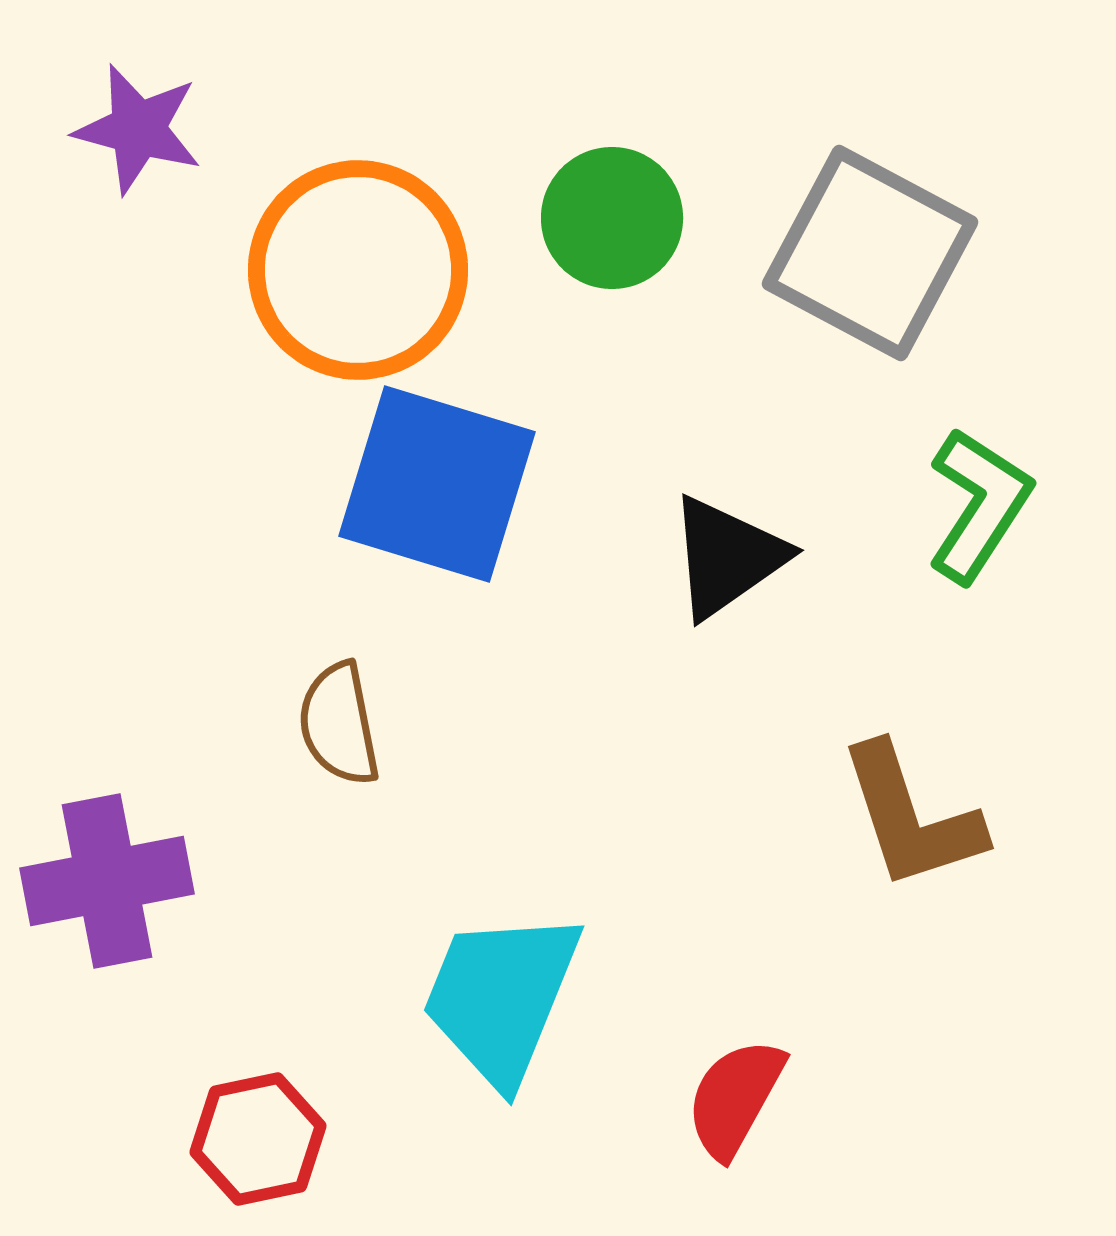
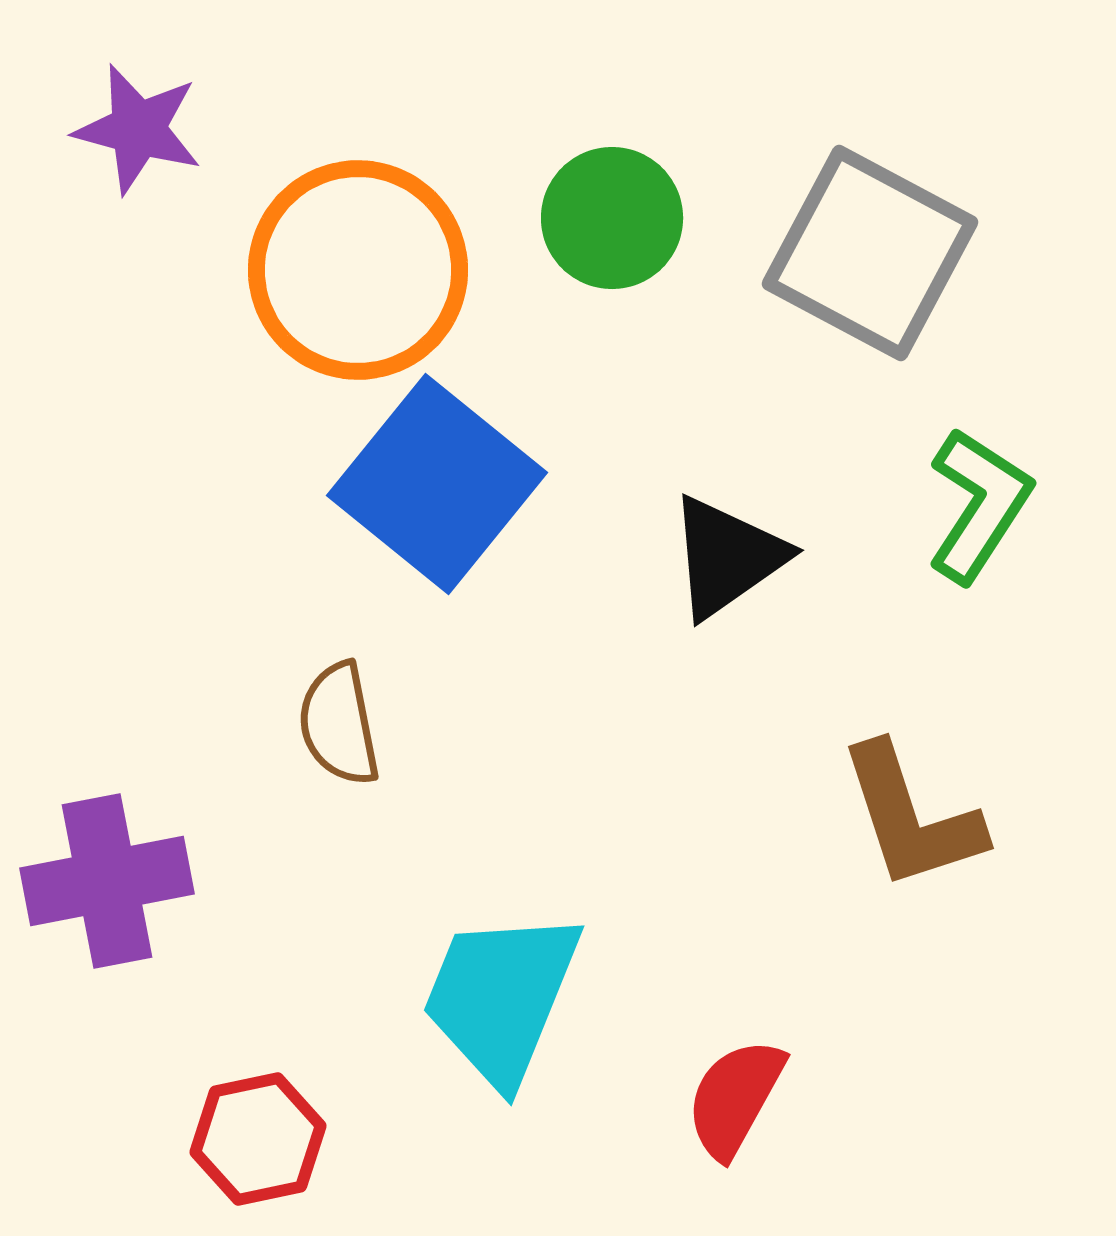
blue square: rotated 22 degrees clockwise
